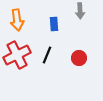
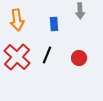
red cross: moved 2 px down; rotated 20 degrees counterclockwise
